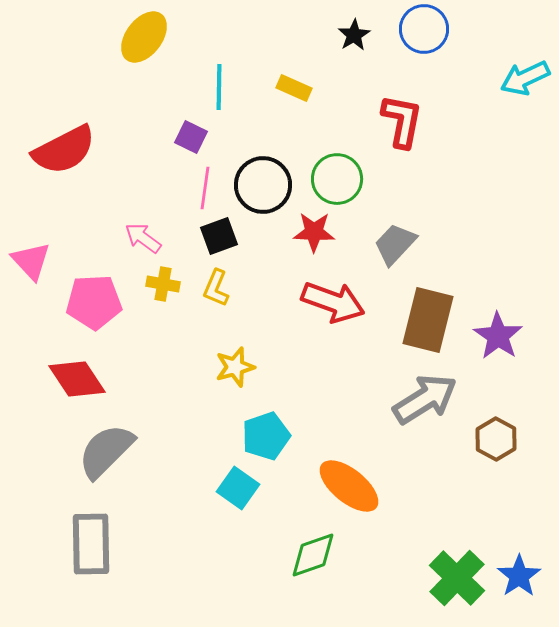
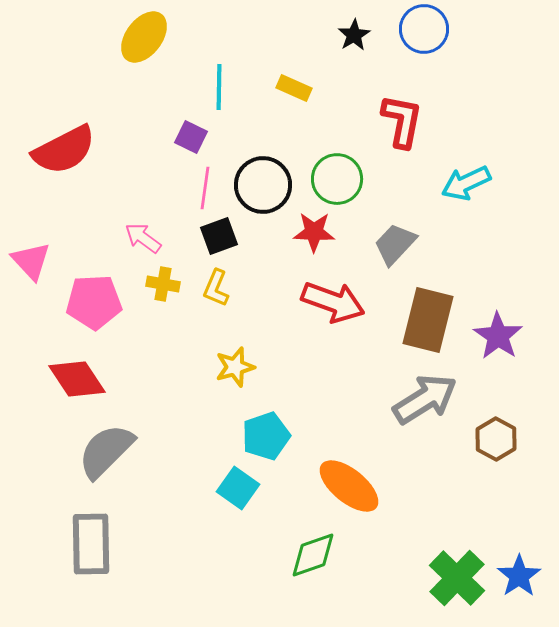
cyan arrow: moved 59 px left, 105 px down
